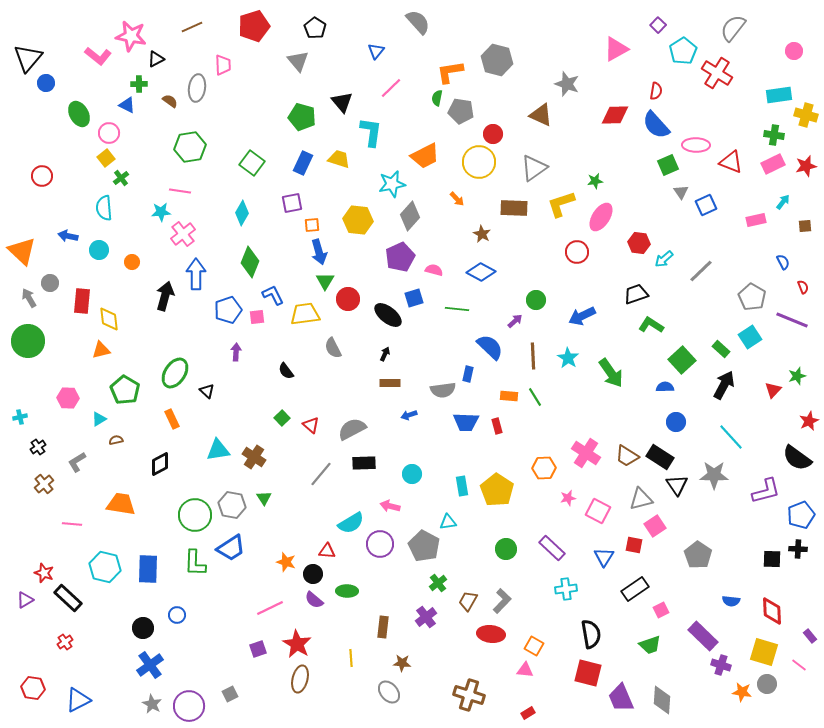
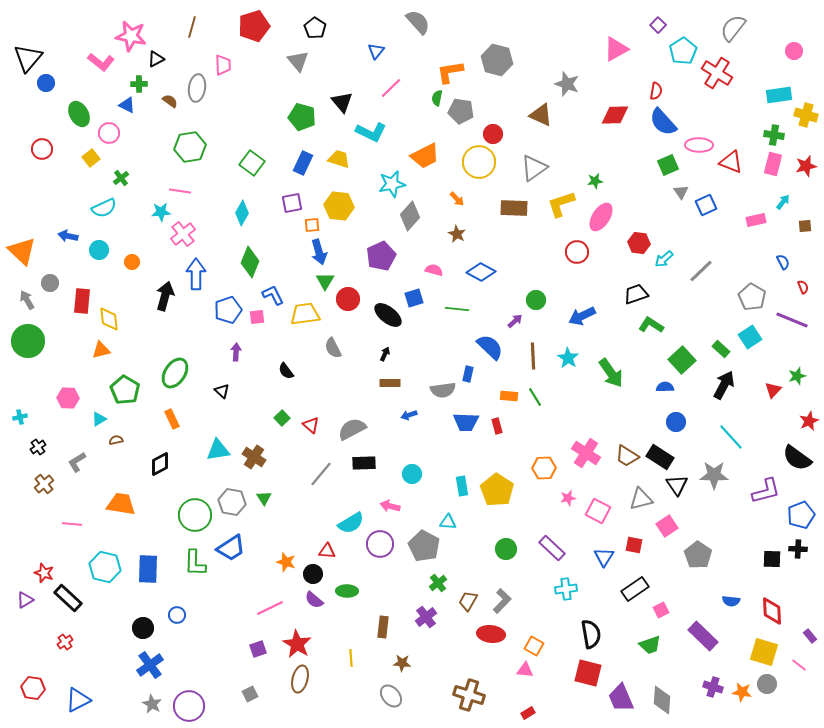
brown line at (192, 27): rotated 50 degrees counterclockwise
pink L-shape at (98, 56): moved 3 px right, 6 px down
blue semicircle at (656, 125): moved 7 px right, 3 px up
cyan L-shape at (371, 132): rotated 108 degrees clockwise
pink ellipse at (696, 145): moved 3 px right
yellow square at (106, 158): moved 15 px left
pink rectangle at (773, 164): rotated 50 degrees counterclockwise
red circle at (42, 176): moved 27 px up
cyan semicircle at (104, 208): rotated 110 degrees counterclockwise
yellow hexagon at (358, 220): moved 19 px left, 14 px up
brown star at (482, 234): moved 25 px left
purple pentagon at (400, 257): moved 19 px left, 1 px up
gray arrow at (29, 298): moved 2 px left, 2 px down
black triangle at (207, 391): moved 15 px right
gray hexagon at (232, 505): moved 3 px up
cyan triangle at (448, 522): rotated 12 degrees clockwise
pink square at (655, 526): moved 12 px right
purple cross at (721, 665): moved 8 px left, 22 px down
gray ellipse at (389, 692): moved 2 px right, 4 px down
gray square at (230, 694): moved 20 px right
